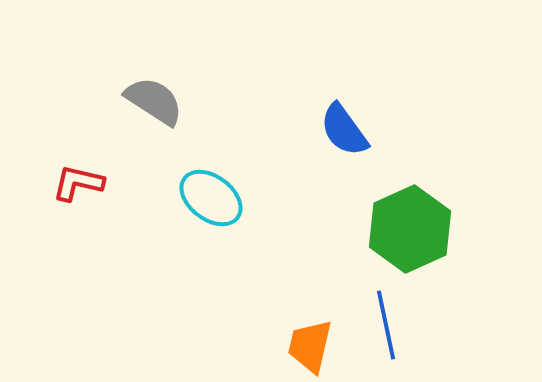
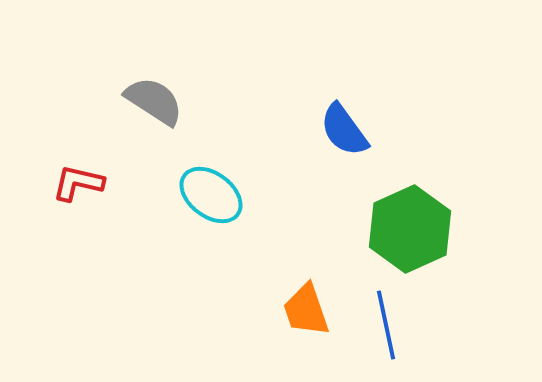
cyan ellipse: moved 3 px up
orange trapezoid: moved 4 px left, 36 px up; rotated 32 degrees counterclockwise
